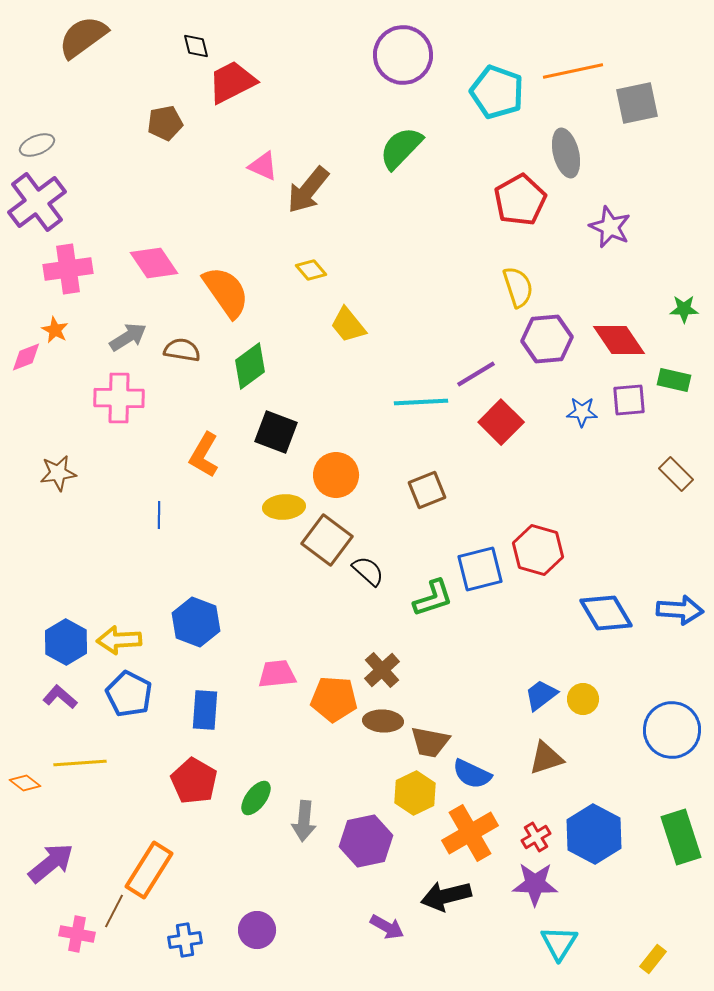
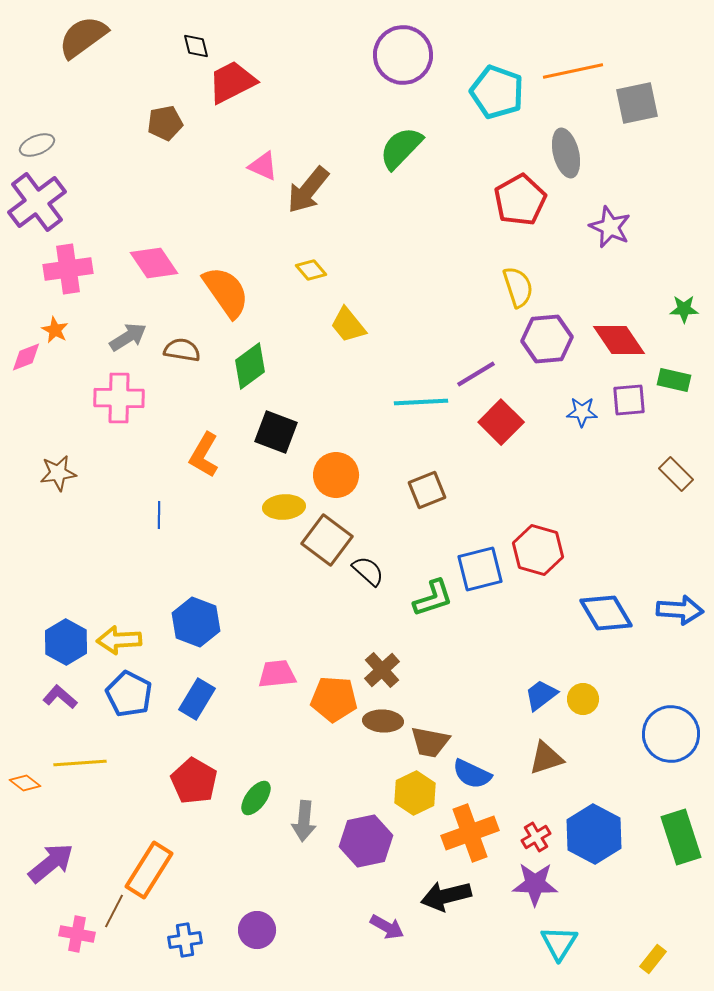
blue rectangle at (205, 710): moved 8 px left, 11 px up; rotated 27 degrees clockwise
blue circle at (672, 730): moved 1 px left, 4 px down
orange cross at (470, 833): rotated 10 degrees clockwise
